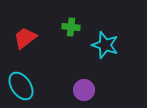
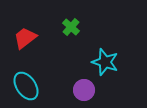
green cross: rotated 36 degrees clockwise
cyan star: moved 17 px down
cyan ellipse: moved 5 px right
